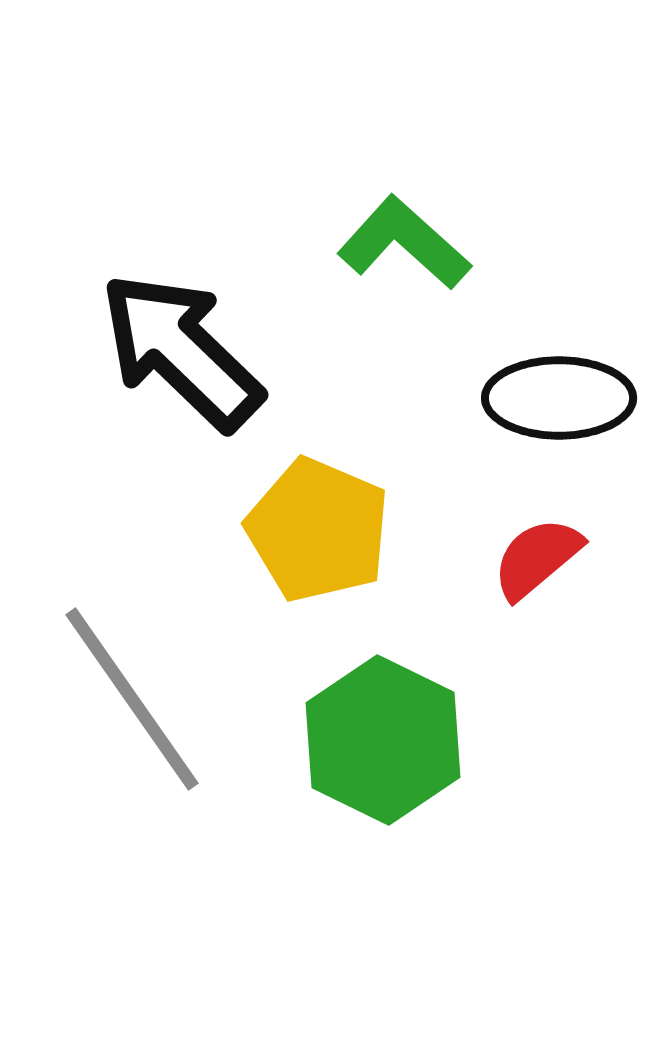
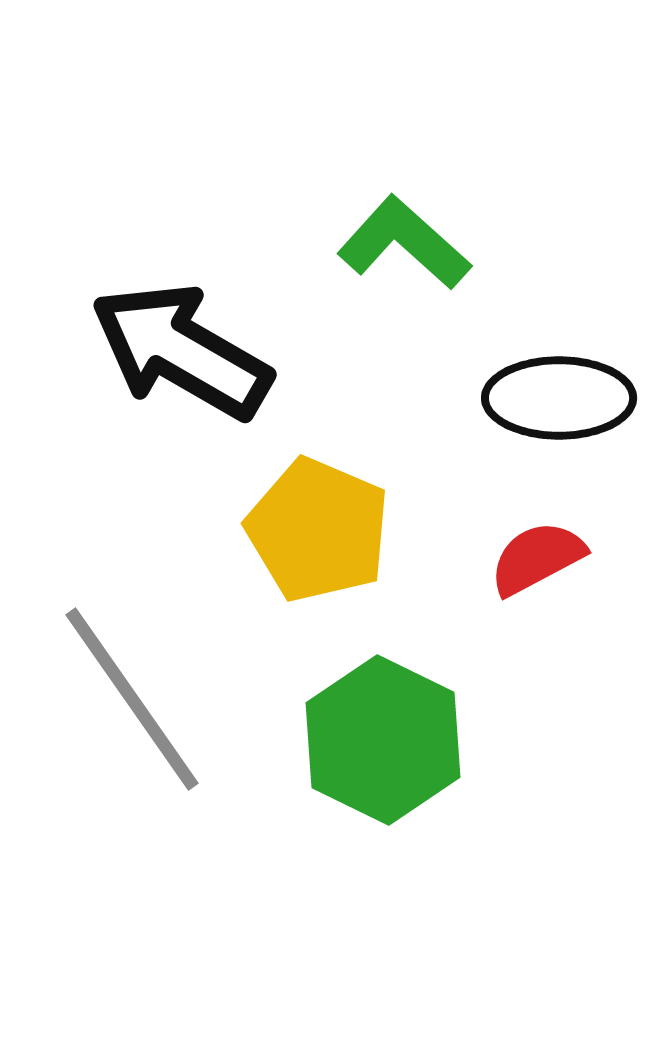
black arrow: rotated 14 degrees counterclockwise
red semicircle: rotated 12 degrees clockwise
